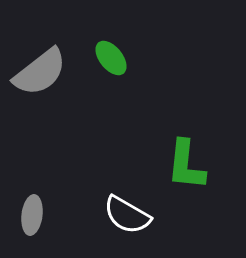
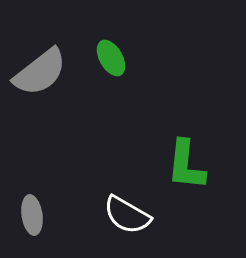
green ellipse: rotated 9 degrees clockwise
gray ellipse: rotated 15 degrees counterclockwise
